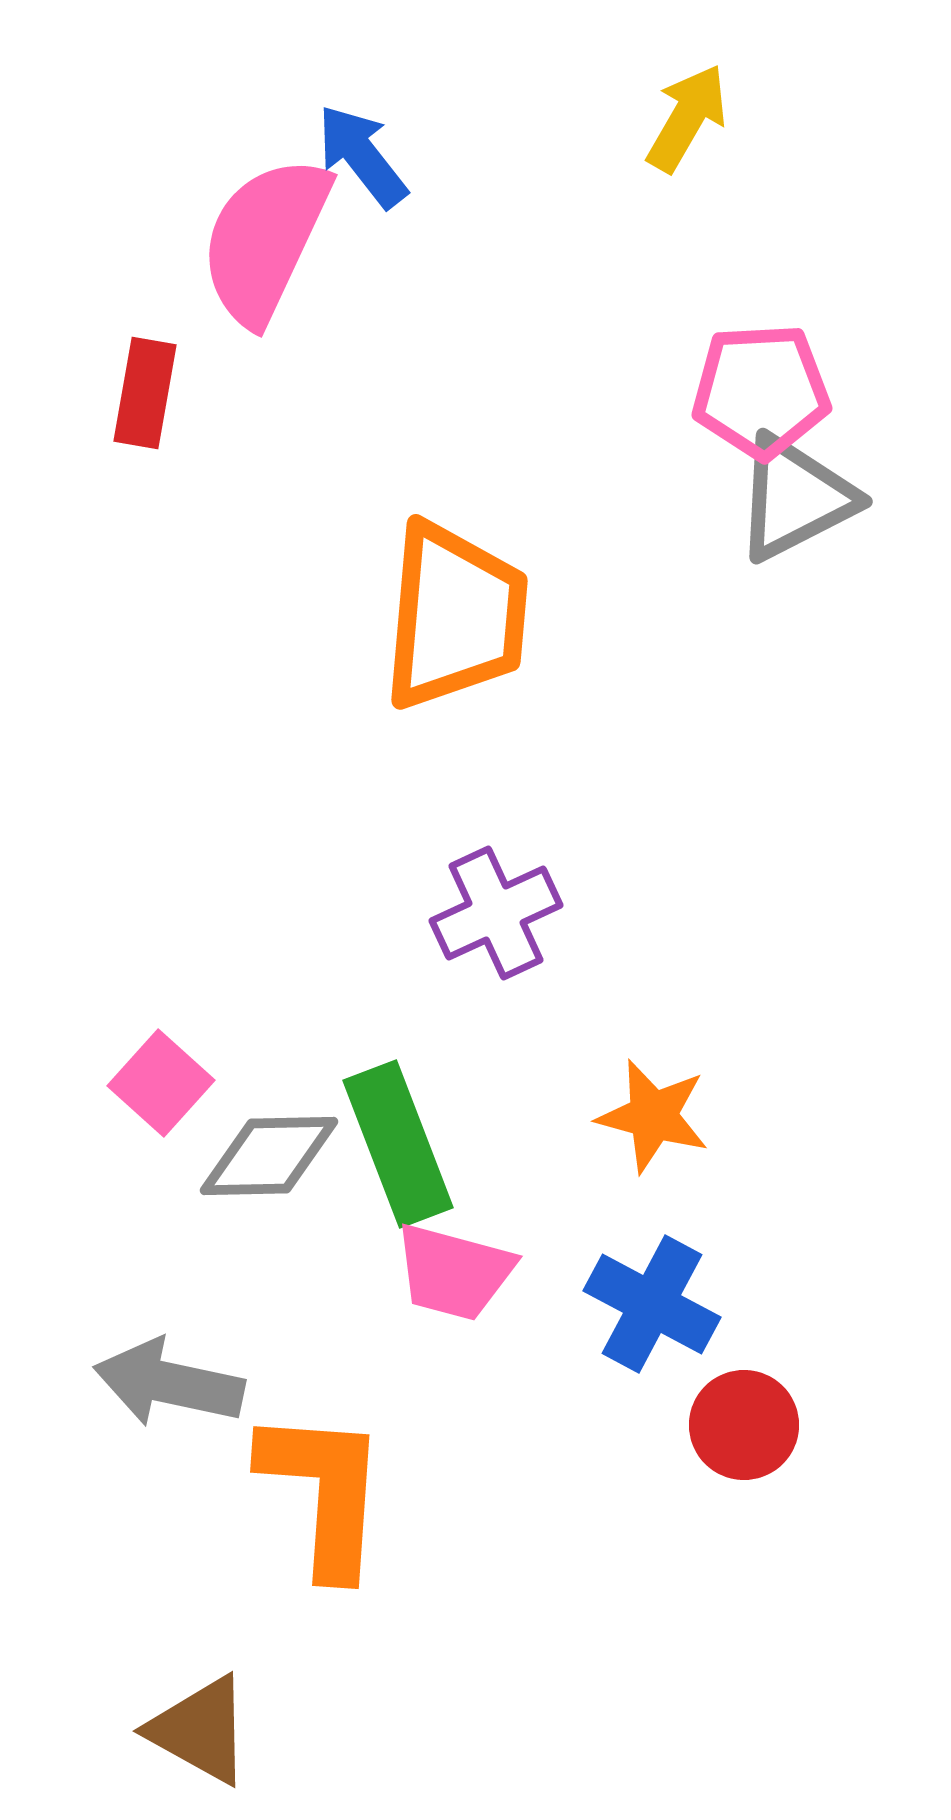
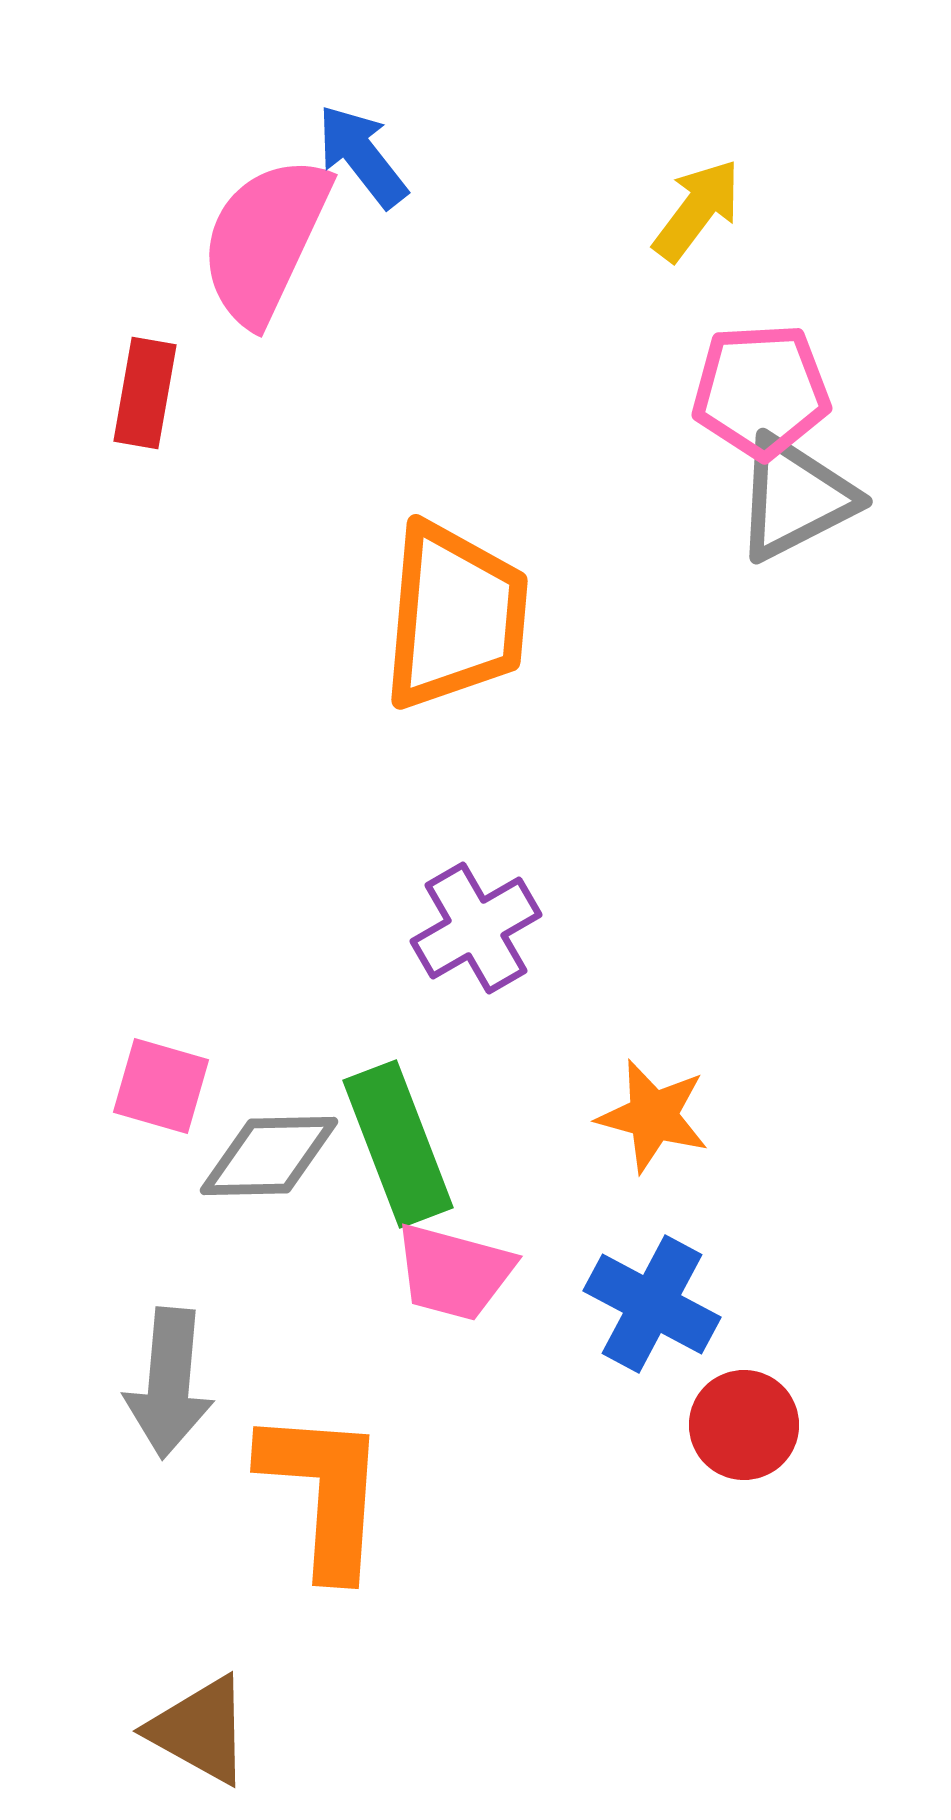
yellow arrow: moved 10 px right, 92 px down; rotated 7 degrees clockwise
purple cross: moved 20 px left, 15 px down; rotated 5 degrees counterclockwise
pink square: moved 3 px down; rotated 26 degrees counterclockwise
gray arrow: rotated 97 degrees counterclockwise
